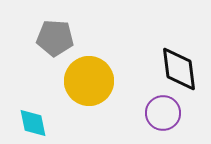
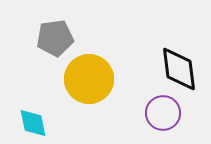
gray pentagon: rotated 12 degrees counterclockwise
yellow circle: moved 2 px up
